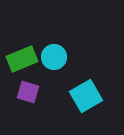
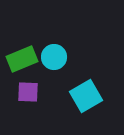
purple square: rotated 15 degrees counterclockwise
